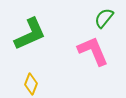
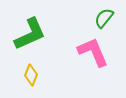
pink L-shape: moved 1 px down
yellow diamond: moved 9 px up
